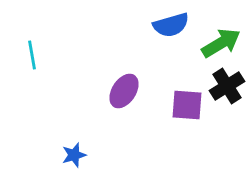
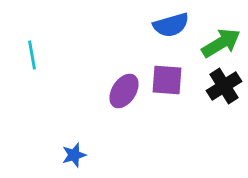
black cross: moved 3 px left
purple square: moved 20 px left, 25 px up
